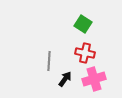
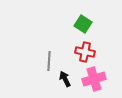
red cross: moved 1 px up
black arrow: rotated 63 degrees counterclockwise
